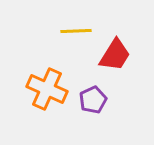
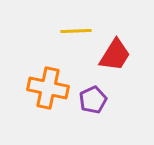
orange cross: moved 1 px right, 1 px up; rotated 12 degrees counterclockwise
